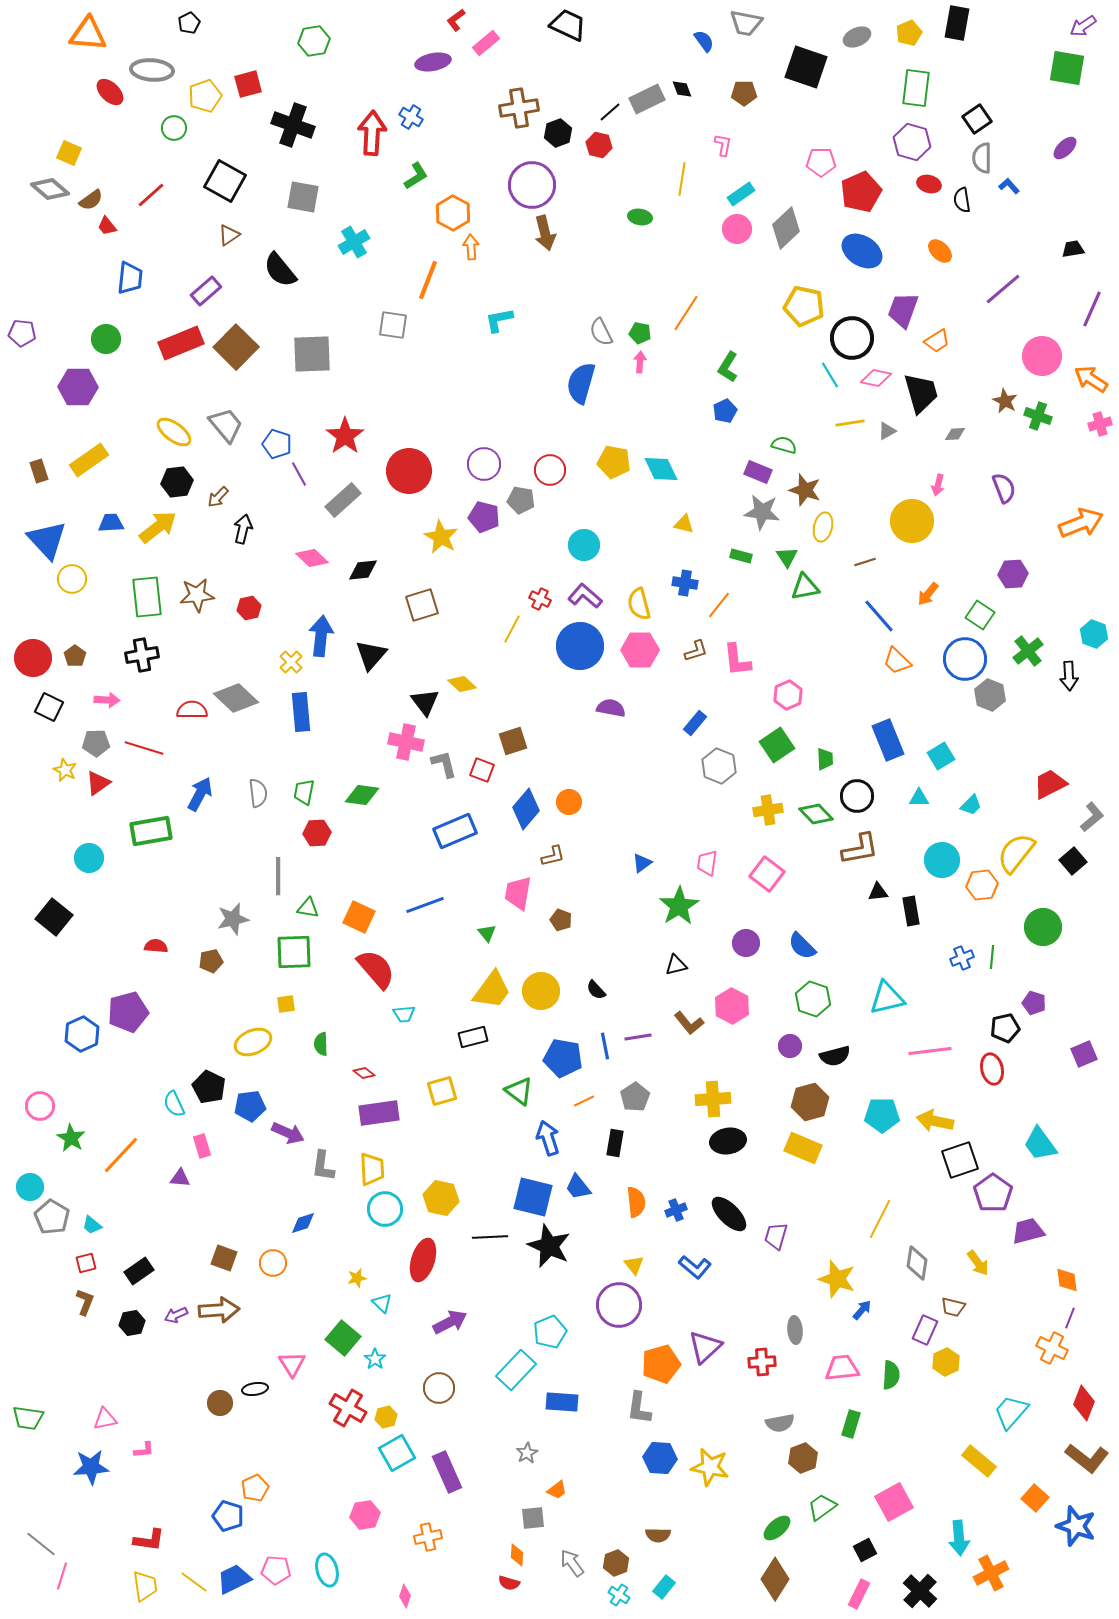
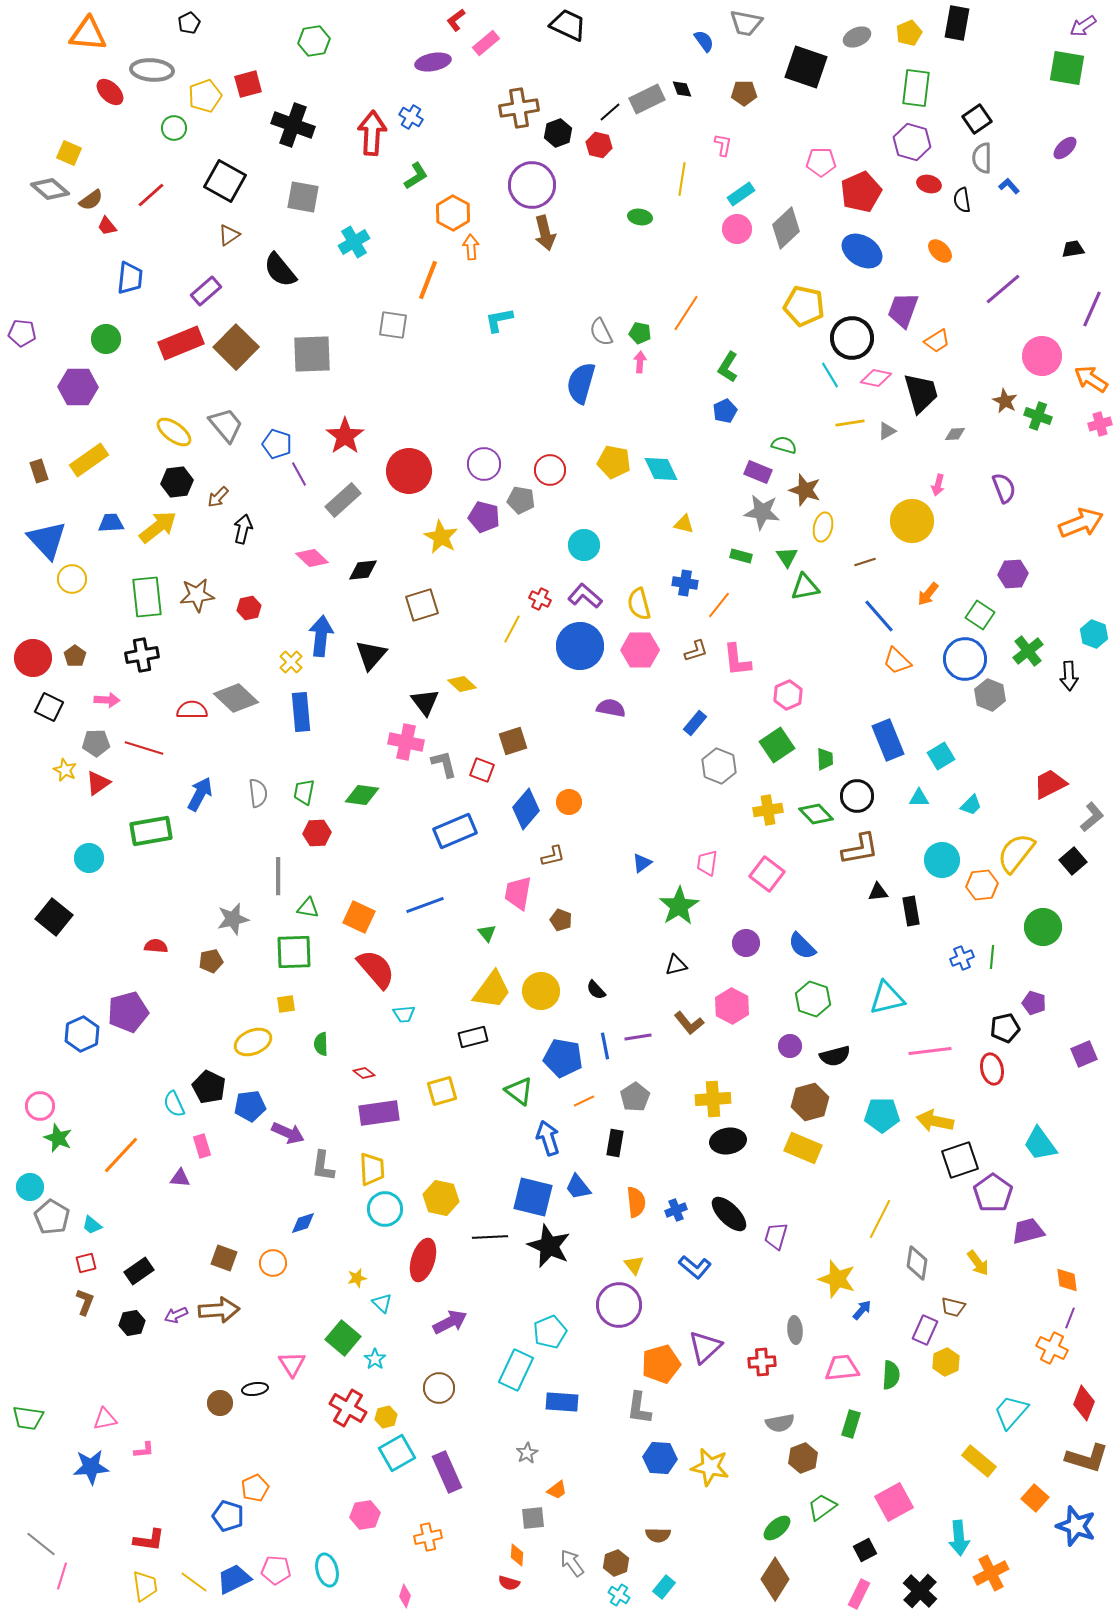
green star at (71, 1138): moved 13 px left; rotated 8 degrees counterclockwise
cyan rectangle at (516, 1370): rotated 18 degrees counterclockwise
brown L-shape at (1087, 1458): rotated 21 degrees counterclockwise
